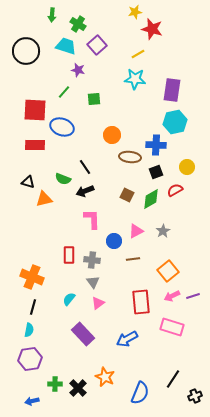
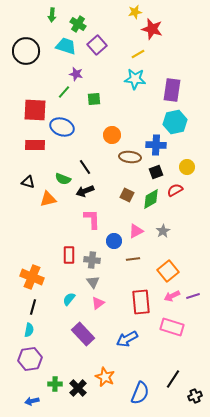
purple star at (78, 70): moved 2 px left, 4 px down
orange triangle at (44, 199): moved 4 px right
